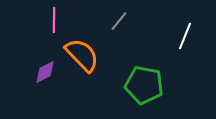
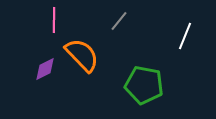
purple diamond: moved 3 px up
